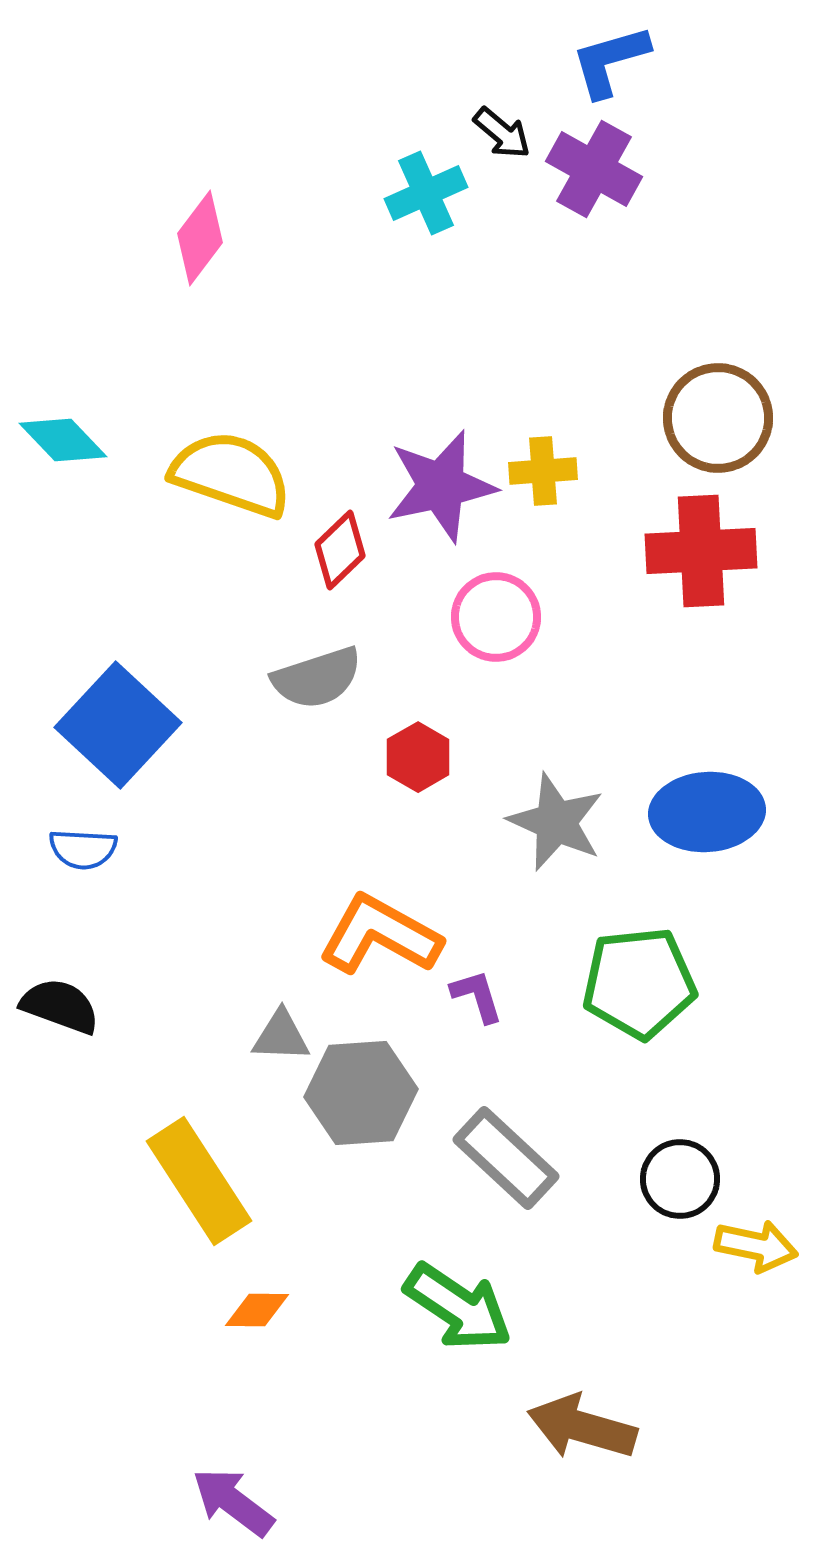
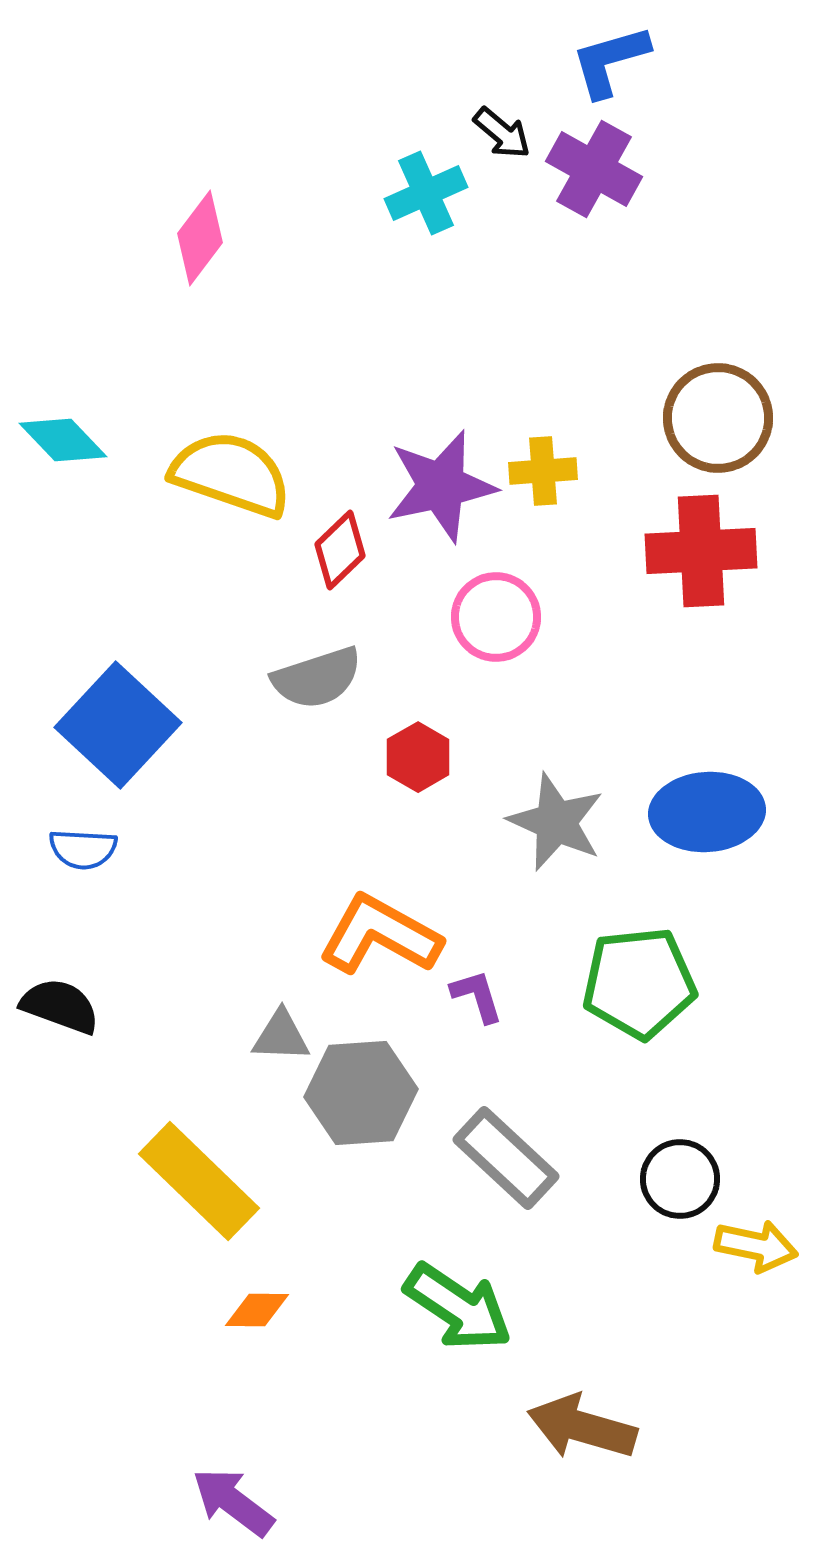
yellow rectangle: rotated 13 degrees counterclockwise
